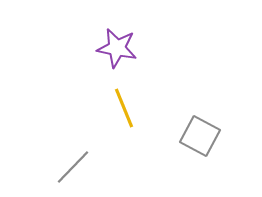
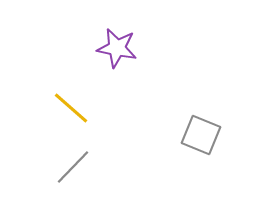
yellow line: moved 53 px left; rotated 27 degrees counterclockwise
gray square: moved 1 px right, 1 px up; rotated 6 degrees counterclockwise
